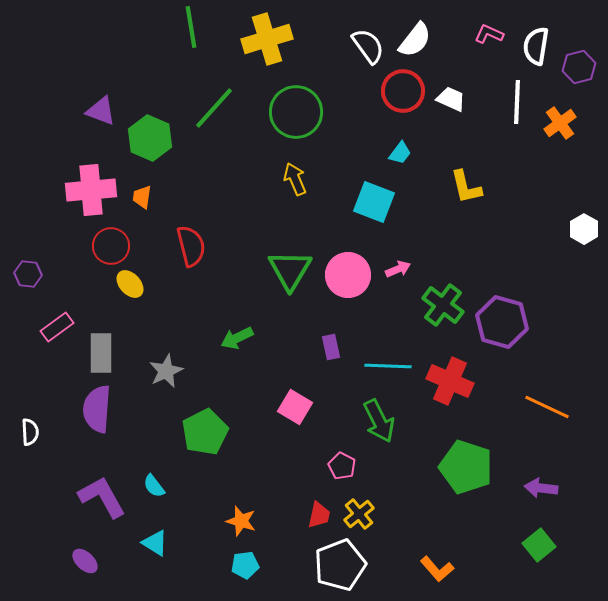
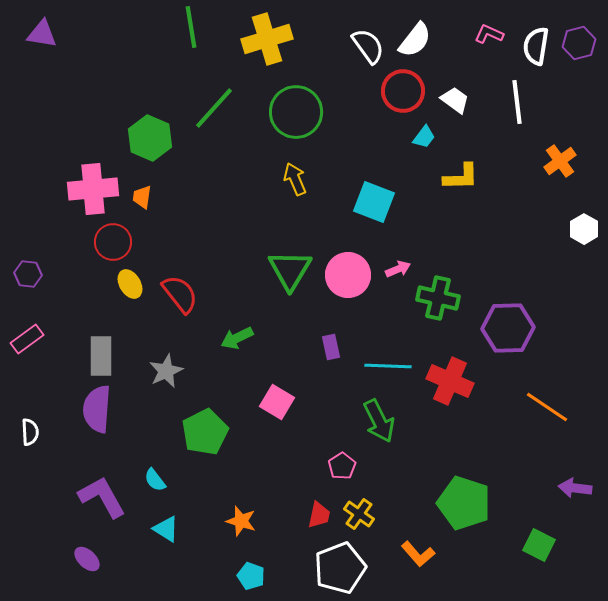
purple hexagon at (579, 67): moved 24 px up
white trapezoid at (451, 99): moved 4 px right, 1 px down; rotated 12 degrees clockwise
white line at (517, 102): rotated 9 degrees counterclockwise
purple triangle at (101, 111): moved 59 px left, 77 px up; rotated 12 degrees counterclockwise
orange cross at (560, 123): moved 38 px down
cyan trapezoid at (400, 153): moved 24 px right, 16 px up
yellow L-shape at (466, 187): moved 5 px left, 10 px up; rotated 78 degrees counterclockwise
pink cross at (91, 190): moved 2 px right, 1 px up
red circle at (111, 246): moved 2 px right, 4 px up
red semicircle at (191, 246): moved 11 px left, 48 px down; rotated 24 degrees counterclockwise
yellow ellipse at (130, 284): rotated 12 degrees clockwise
green cross at (443, 305): moved 5 px left, 7 px up; rotated 24 degrees counterclockwise
purple hexagon at (502, 322): moved 6 px right, 6 px down; rotated 18 degrees counterclockwise
pink rectangle at (57, 327): moved 30 px left, 12 px down
gray rectangle at (101, 353): moved 3 px down
pink square at (295, 407): moved 18 px left, 5 px up
orange line at (547, 407): rotated 9 degrees clockwise
pink pentagon at (342, 466): rotated 12 degrees clockwise
green pentagon at (466, 467): moved 2 px left, 36 px down
cyan semicircle at (154, 486): moved 1 px right, 6 px up
purple arrow at (541, 488): moved 34 px right
yellow cross at (359, 514): rotated 16 degrees counterclockwise
cyan triangle at (155, 543): moved 11 px right, 14 px up
green square at (539, 545): rotated 24 degrees counterclockwise
purple ellipse at (85, 561): moved 2 px right, 2 px up
cyan pentagon at (245, 565): moved 6 px right, 11 px down; rotated 28 degrees clockwise
white pentagon at (340, 565): moved 3 px down
orange L-shape at (437, 569): moved 19 px left, 15 px up
